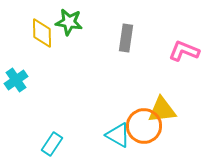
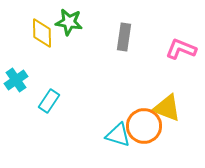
gray rectangle: moved 2 px left, 1 px up
pink L-shape: moved 3 px left, 2 px up
yellow triangle: moved 5 px right, 2 px up; rotated 28 degrees clockwise
cyan triangle: rotated 12 degrees counterclockwise
cyan rectangle: moved 3 px left, 43 px up
